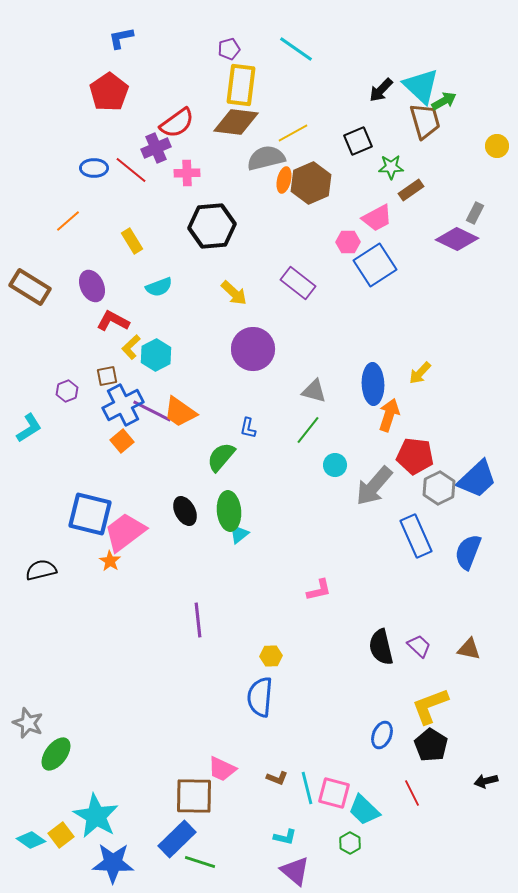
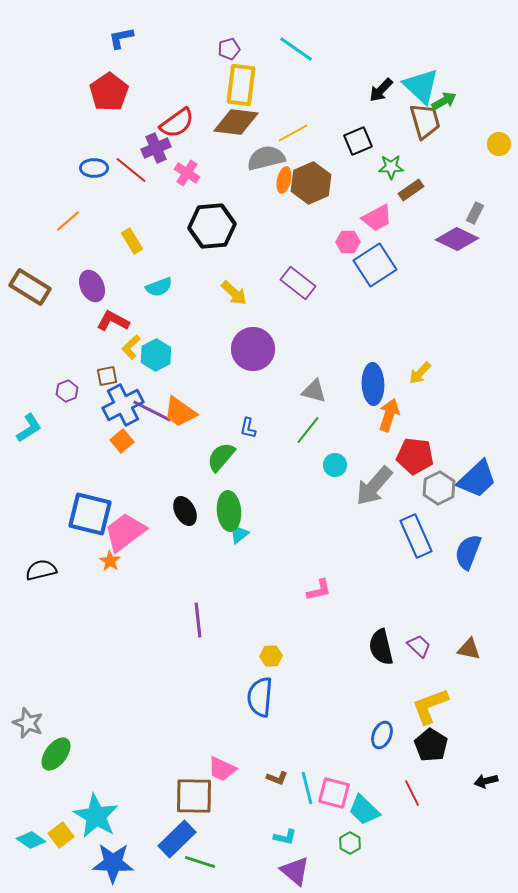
yellow circle at (497, 146): moved 2 px right, 2 px up
pink cross at (187, 173): rotated 35 degrees clockwise
